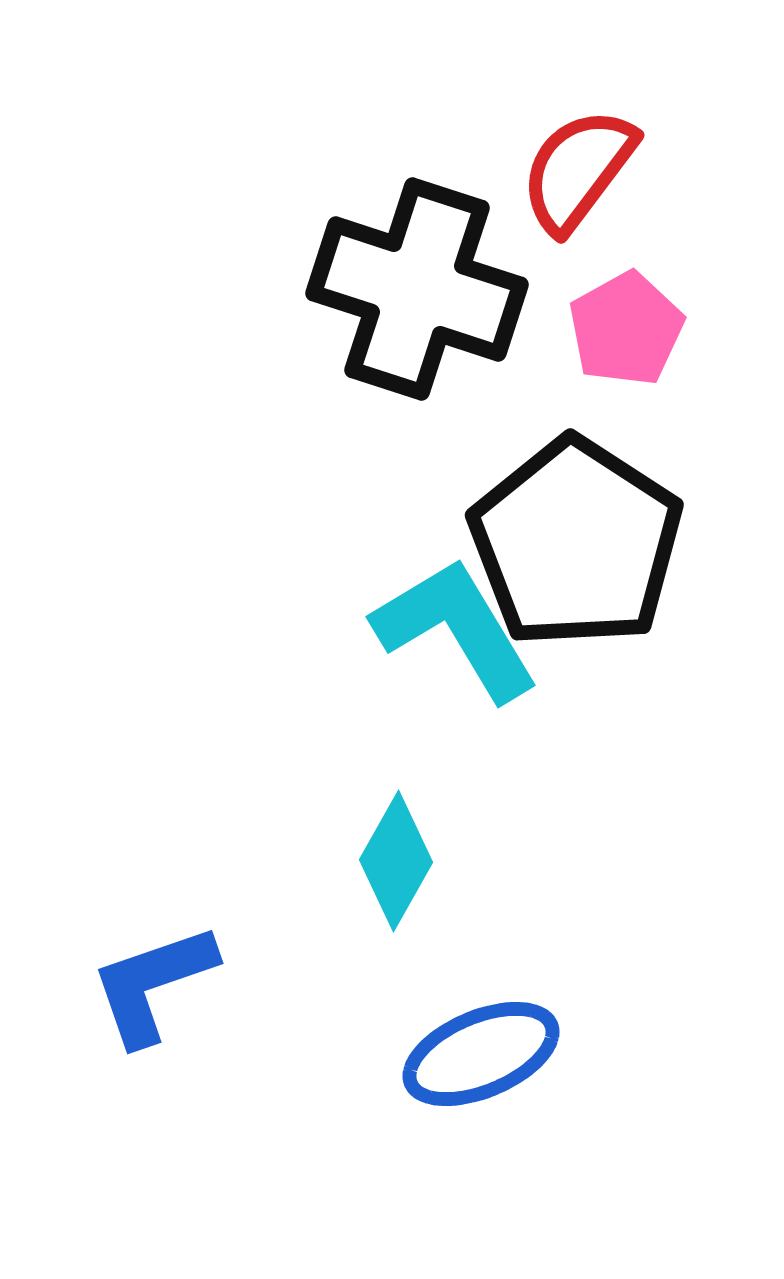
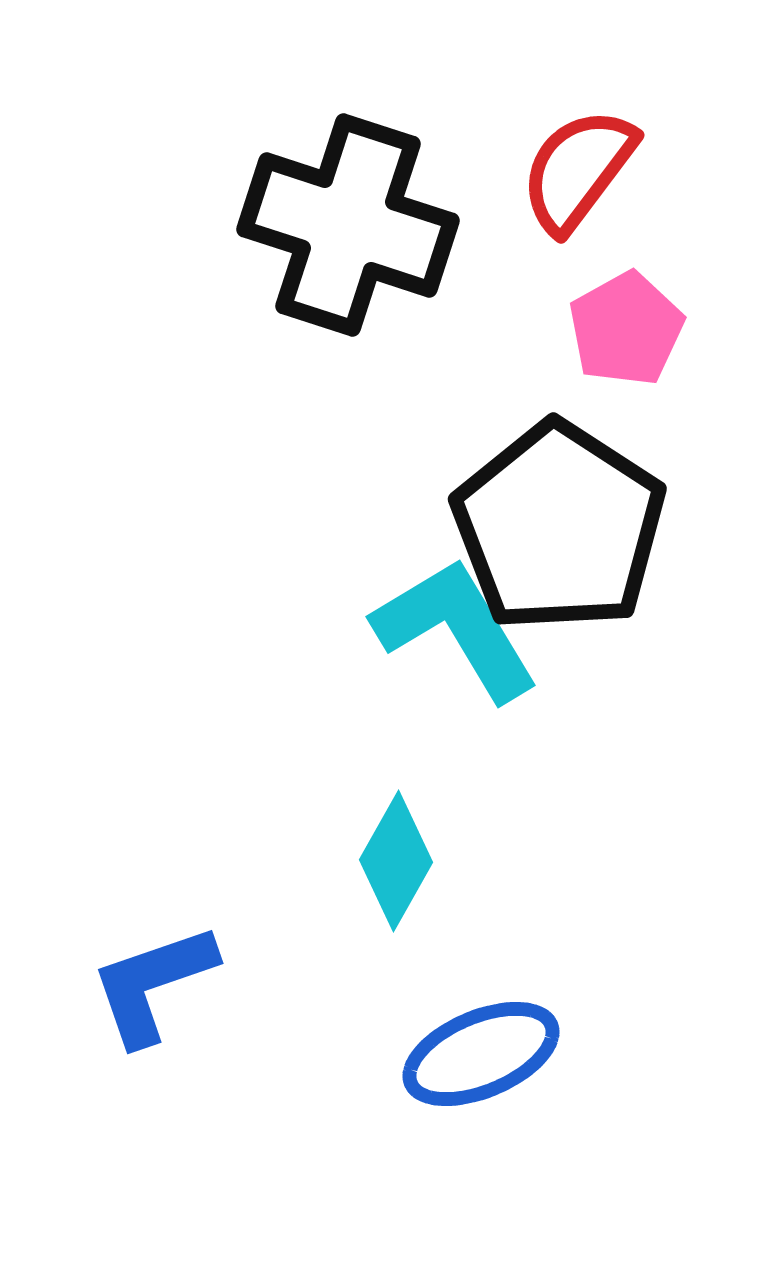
black cross: moved 69 px left, 64 px up
black pentagon: moved 17 px left, 16 px up
